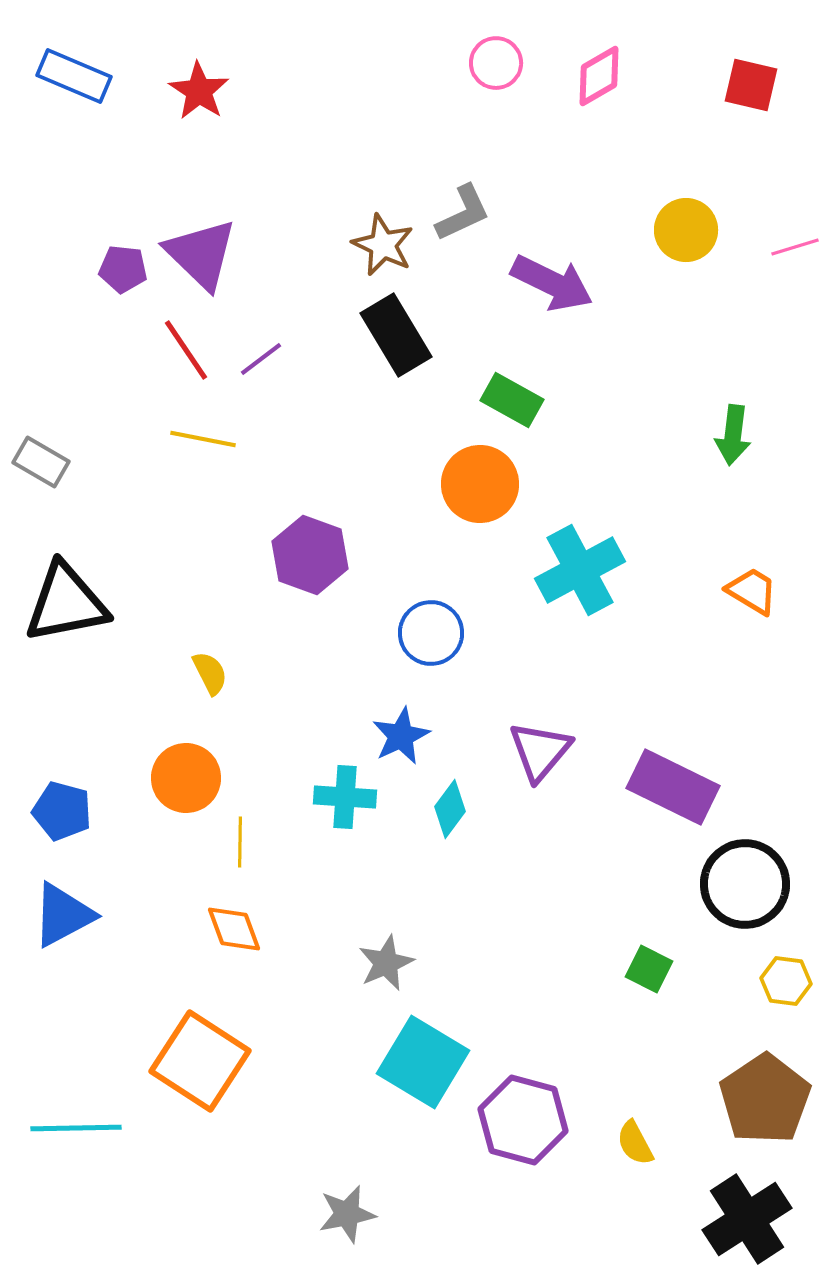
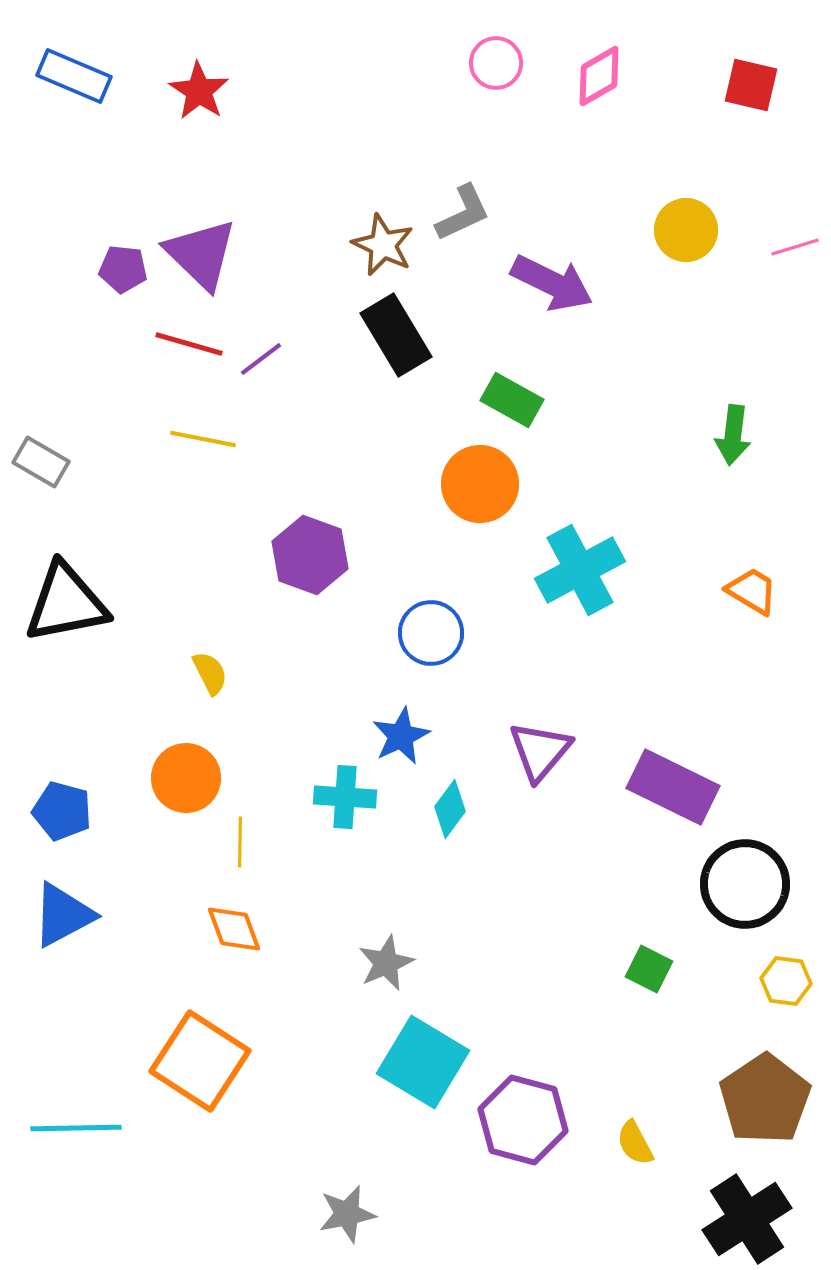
red line at (186, 350): moved 3 px right, 6 px up; rotated 40 degrees counterclockwise
